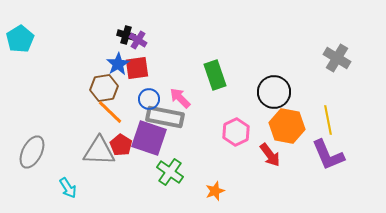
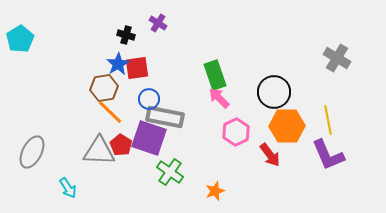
purple cross: moved 20 px right, 17 px up
pink arrow: moved 39 px right
orange hexagon: rotated 12 degrees counterclockwise
